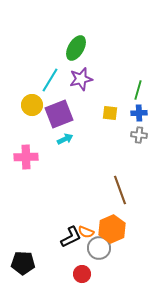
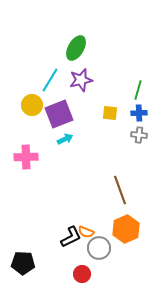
purple star: moved 1 px down
orange hexagon: moved 14 px right
